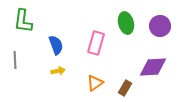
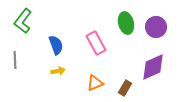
green L-shape: rotated 30 degrees clockwise
purple circle: moved 4 px left, 1 px down
pink rectangle: rotated 45 degrees counterclockwise
purple diamond: rotated 20 degrees counterclockwise
orange triangle: rotated 12 degrees clockwise
